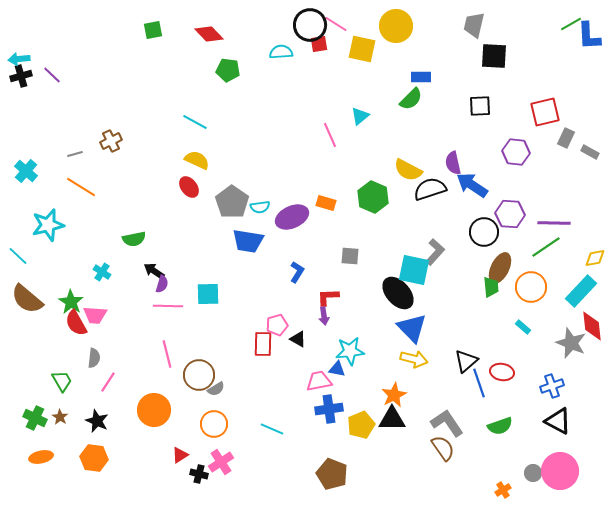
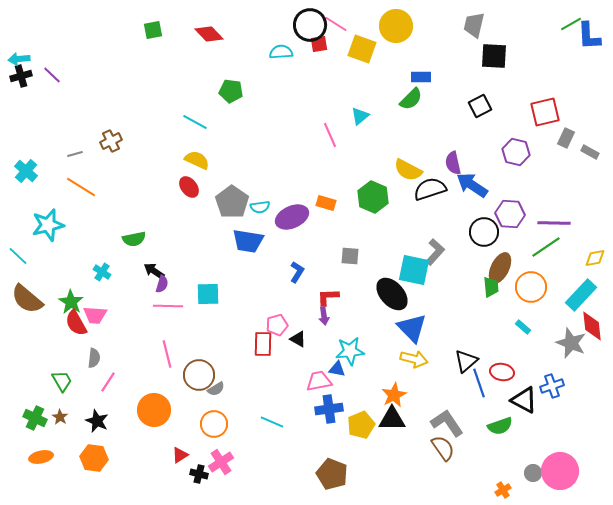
yellow square at (362, 49): rotated 8 degrees clockwise
green pentagon at (228, 70): moved 3 px right, 21 px down
black square at (480, 106): rotated 25 degrees counterclockwise
purple hexagon at (516, 152): rotated 8 degrees clockwise
cyan rectangle at (581, 291): moved 4 px down
black ellipse at (398, 293): moved 6 px left, 1 px down
black triangle at (558, 421): moved 34 px left, 21 px up
cyan line at (272, 429): moved 7 px up
